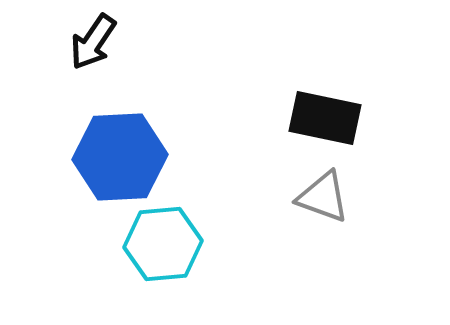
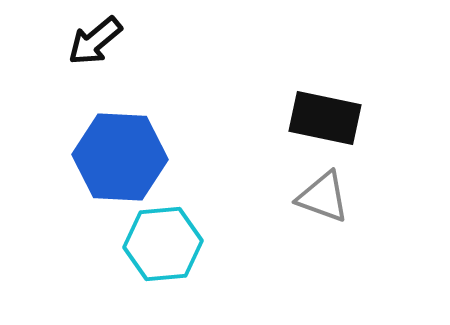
black arrow: moved 2 px right, 1 px up; rotated 16 degrees clockwise
blue hexagon: rotated 6 degrees clockwise
